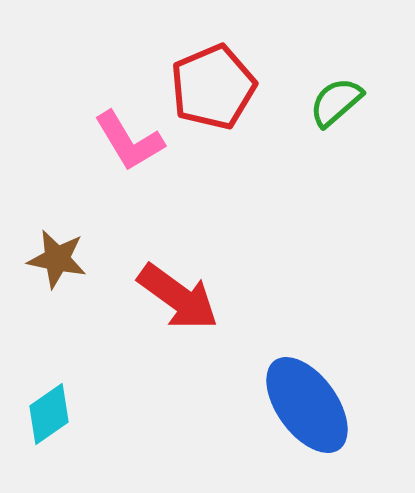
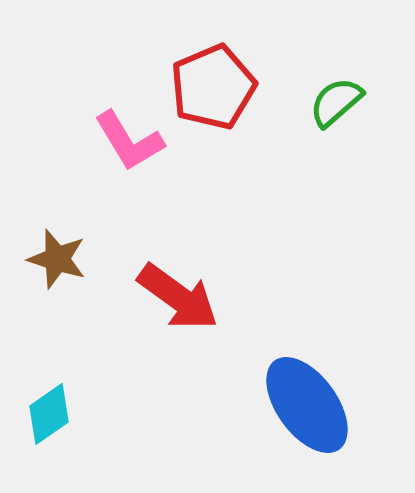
brown star: rotated 6 degrees clockwise
